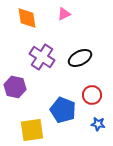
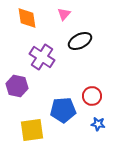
pink triangle: rotated 24 degrees counterclockwise
black ellipse: moved 17 px up
purple hexagon: moved 2 px right, 1 px up
red circle: moved 1 px down
blue pentagon: rotated 25 degrees counterclockwise
